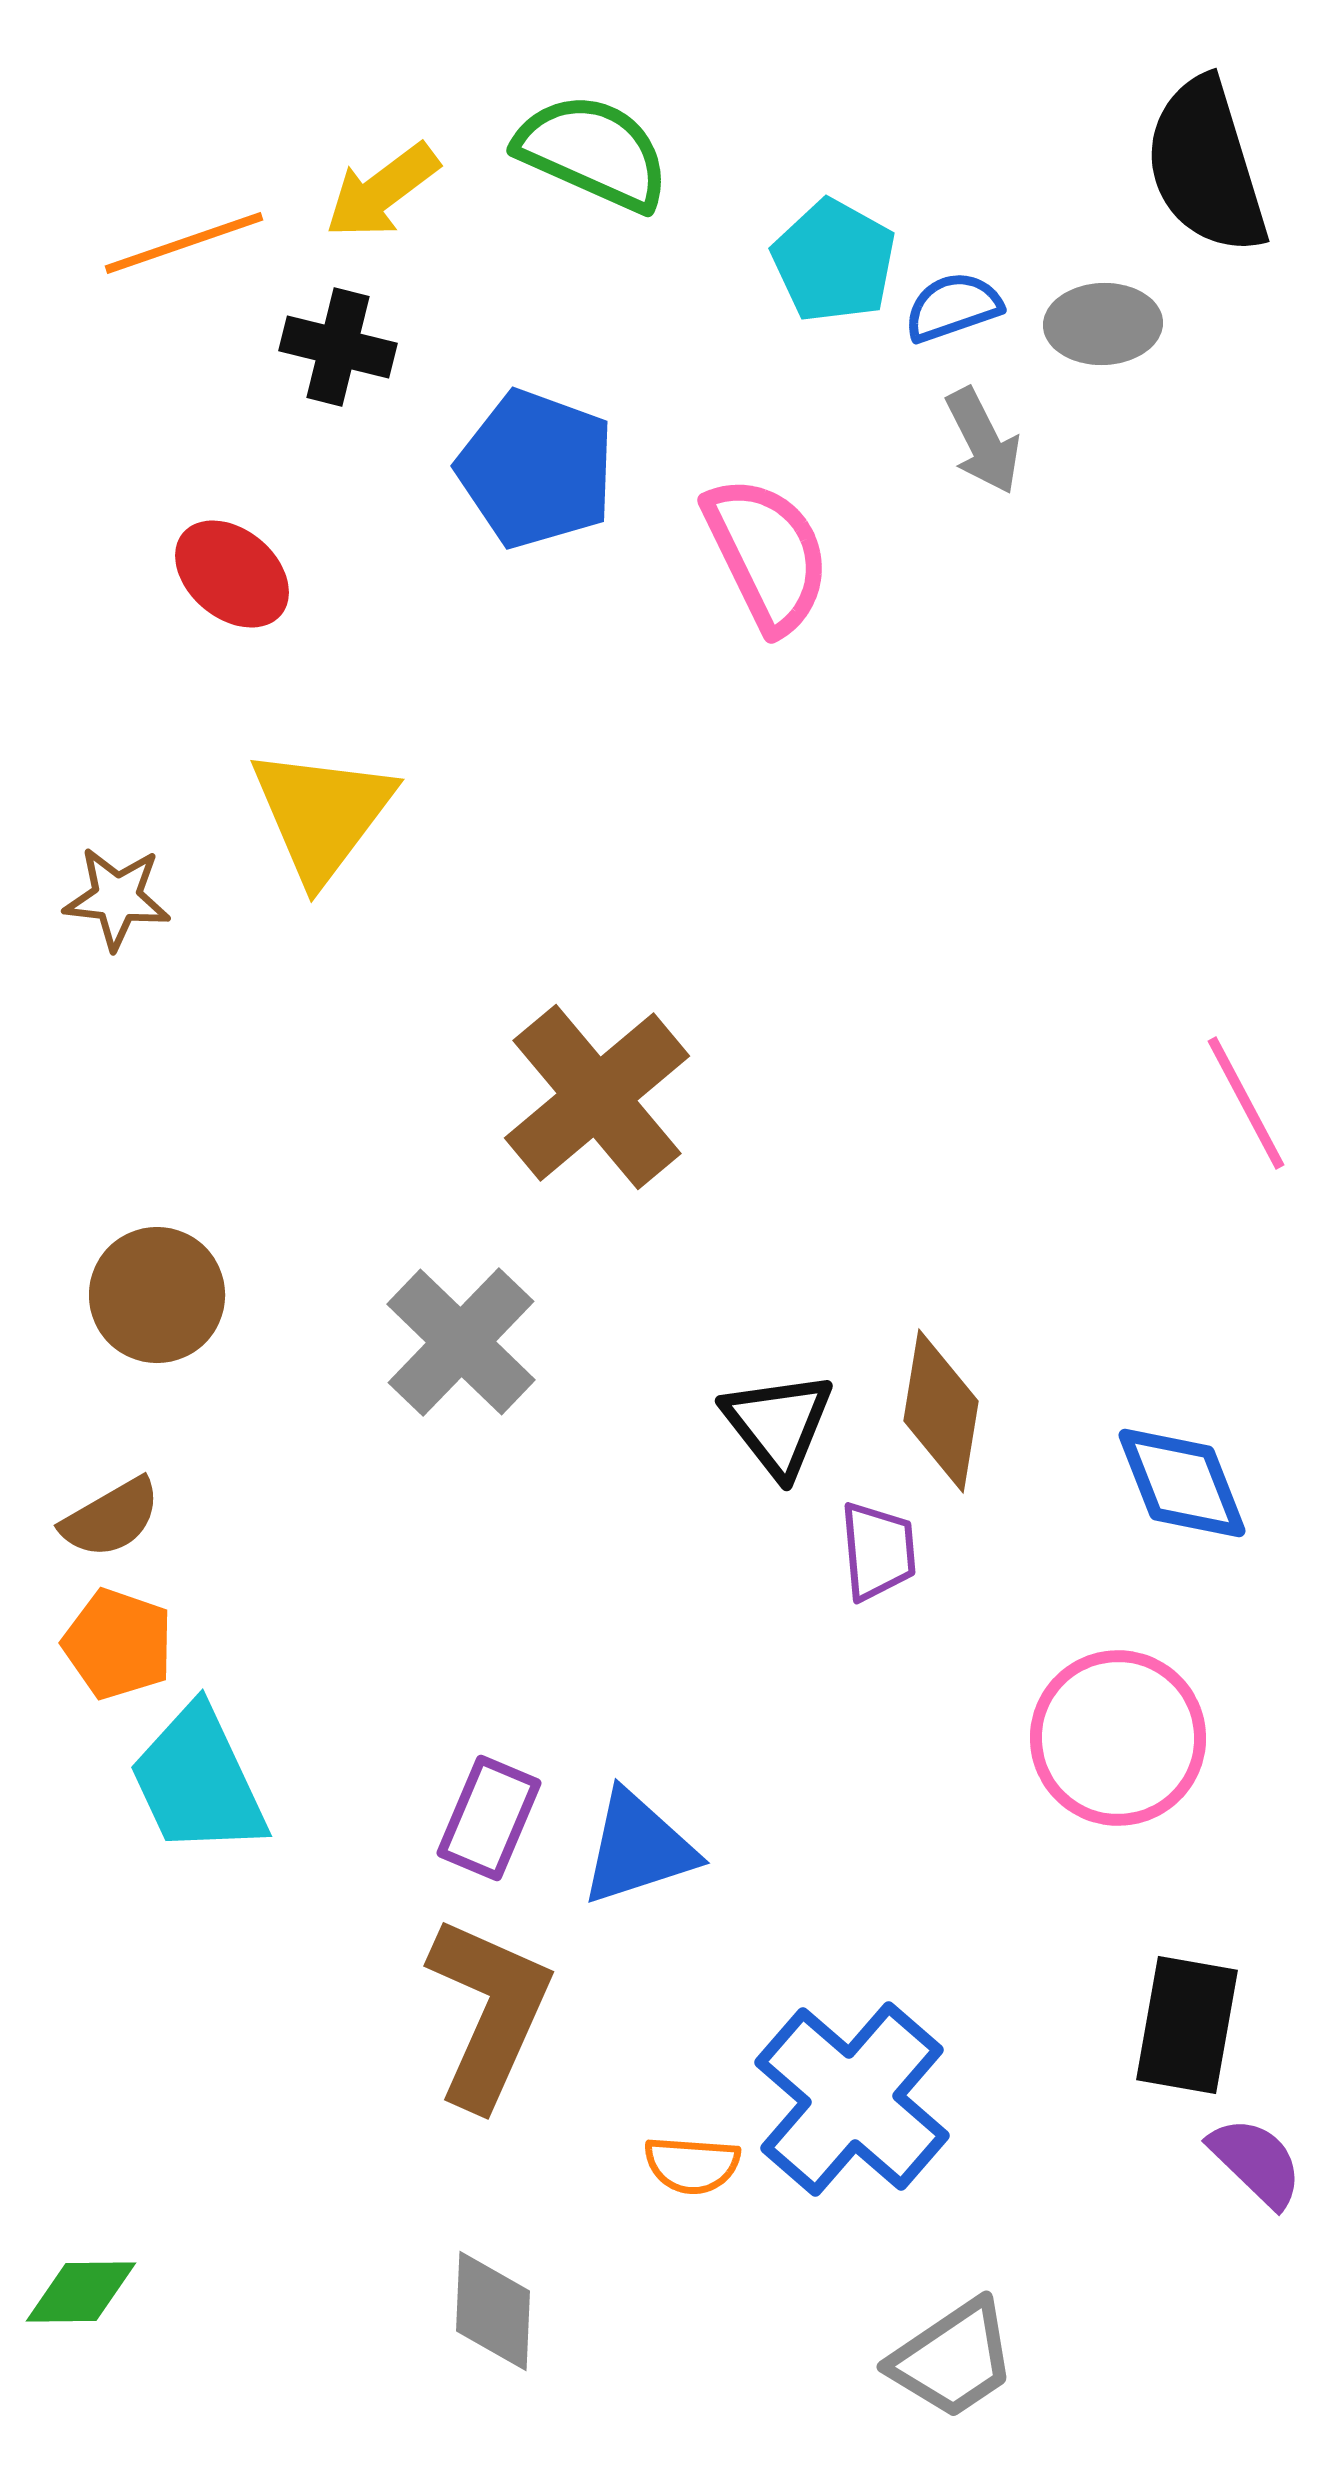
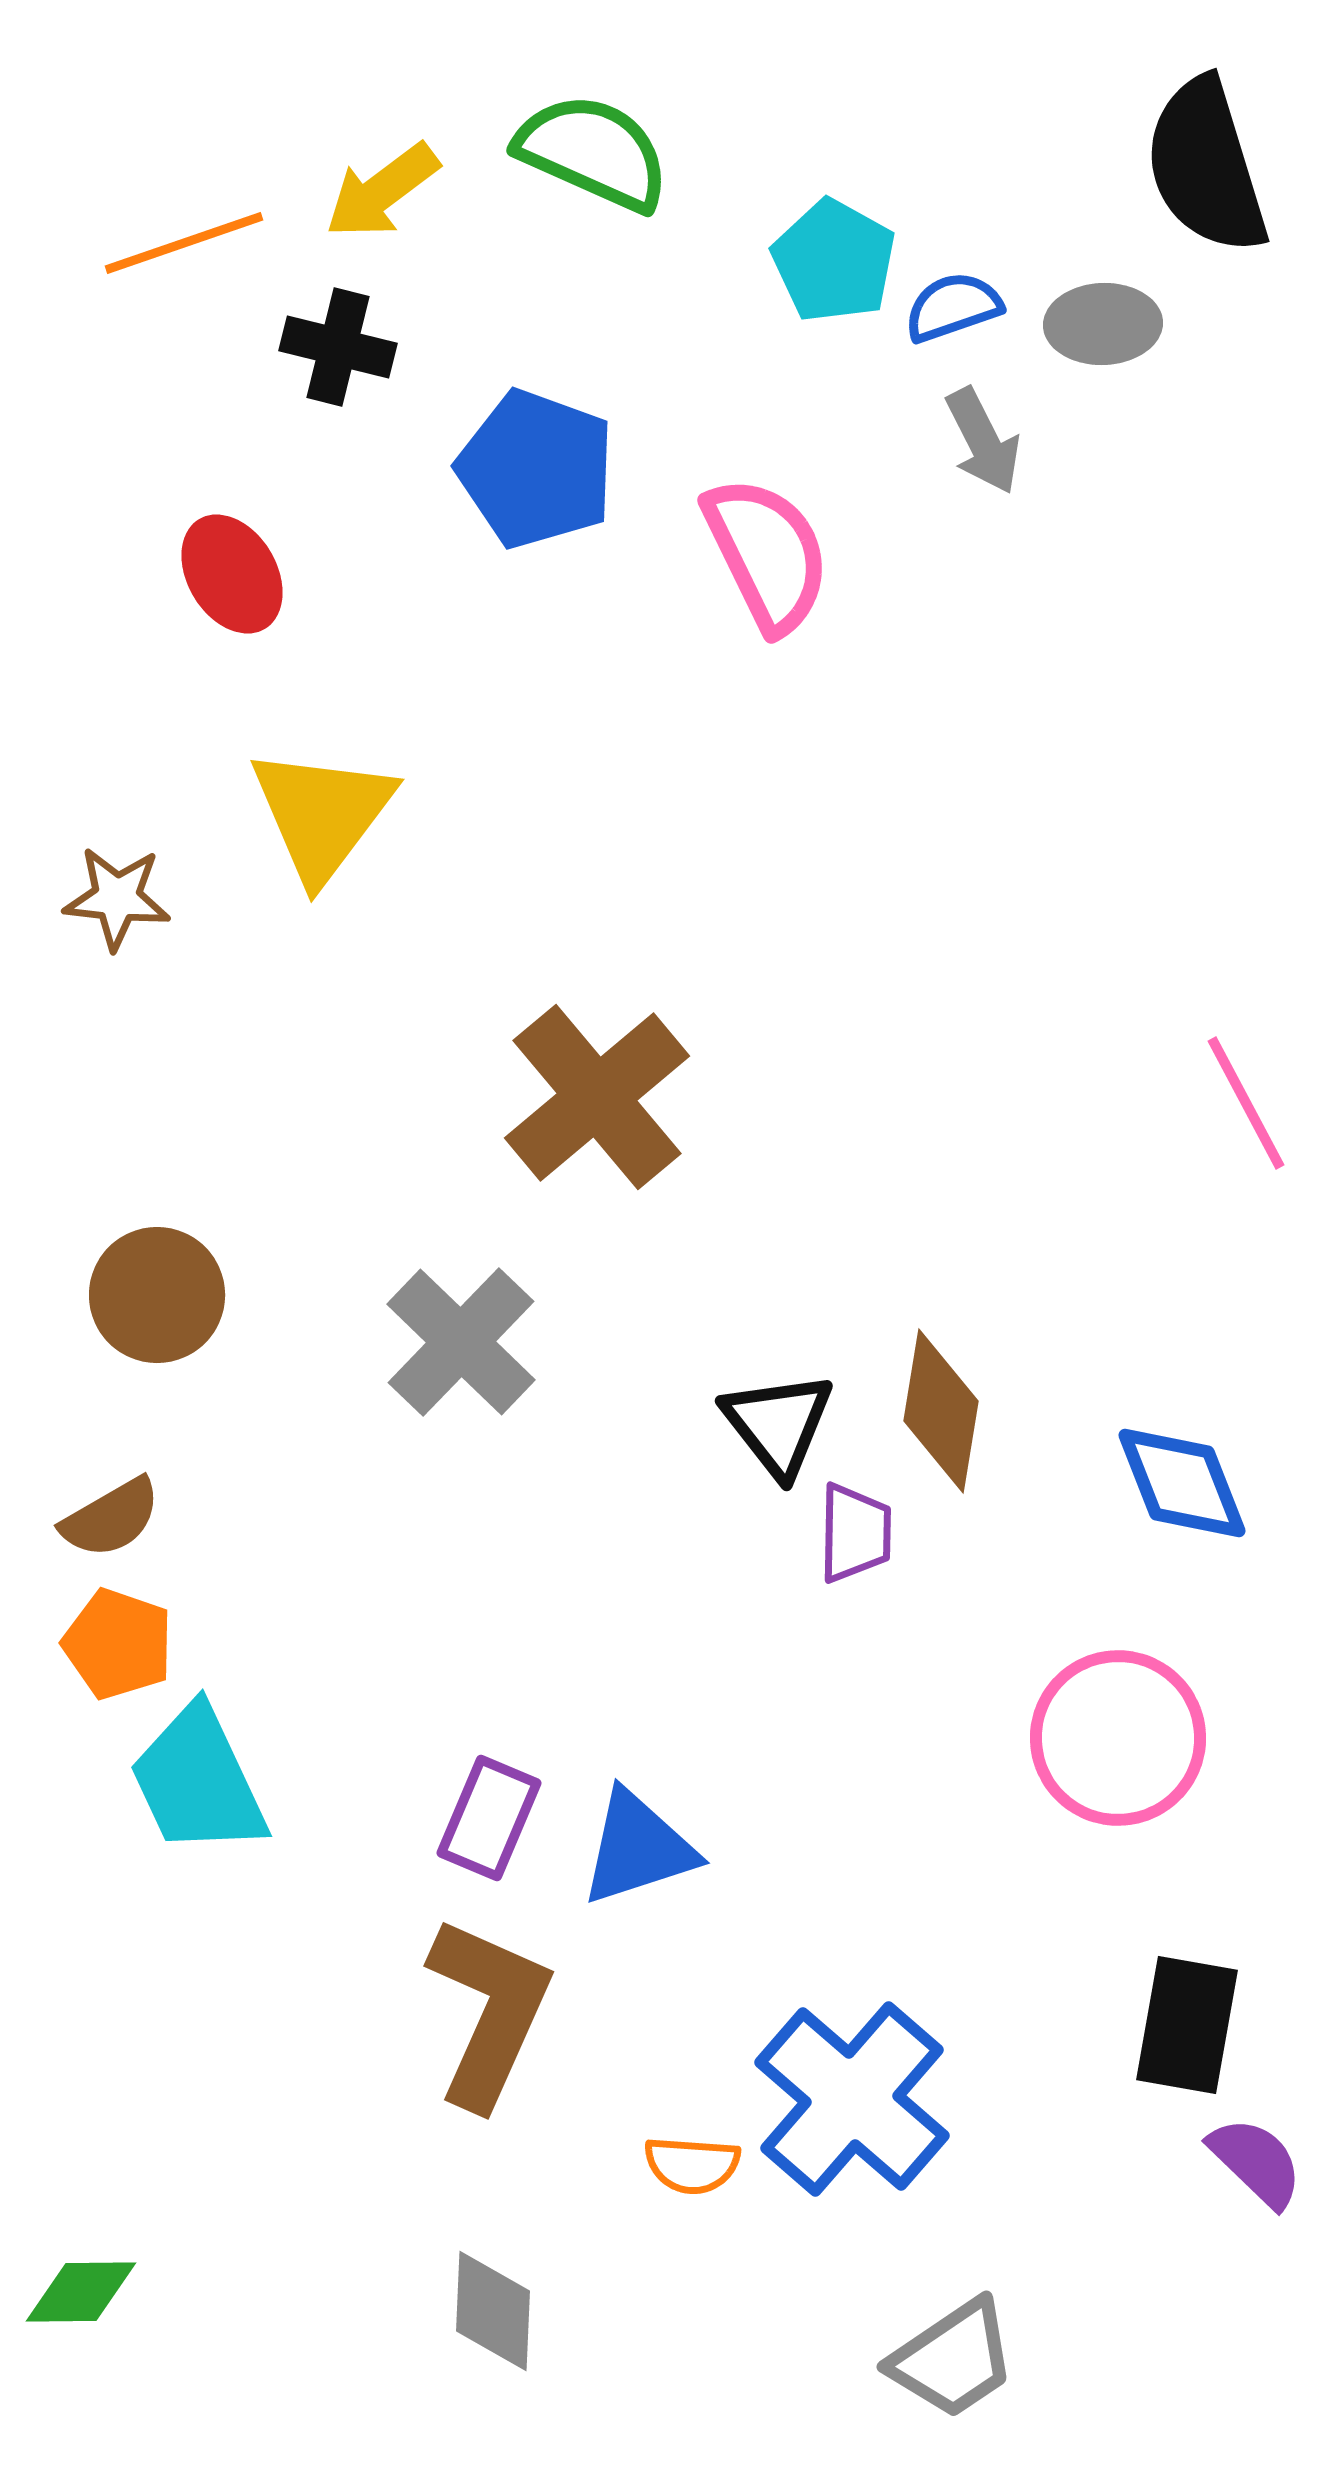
red ellipse: rotated 19 degrees clockwise
purple trapezoid: moved 23 px left, 18 px up; rotated 6 degrees clockwise
